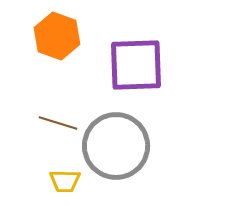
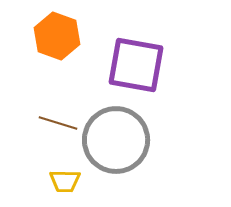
purple square: rotated 12 degrees clockwise
gray circle: moved 6 px up
